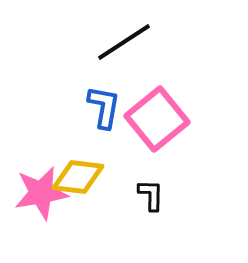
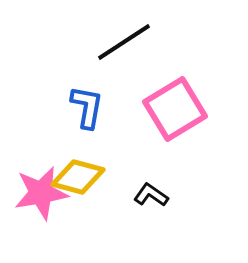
blue L-shape: moved 17 px left
pink square: moved 18 px right, 10 px up; rotated 8 degrees clockwise
yellow diamond: rotated 8 degrees clockwise
black L-shape: rotated 56 degrees counterclockwise
